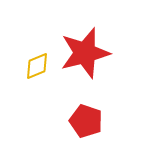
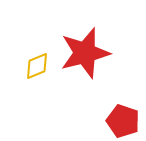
red pentagon: moved 37 px right
